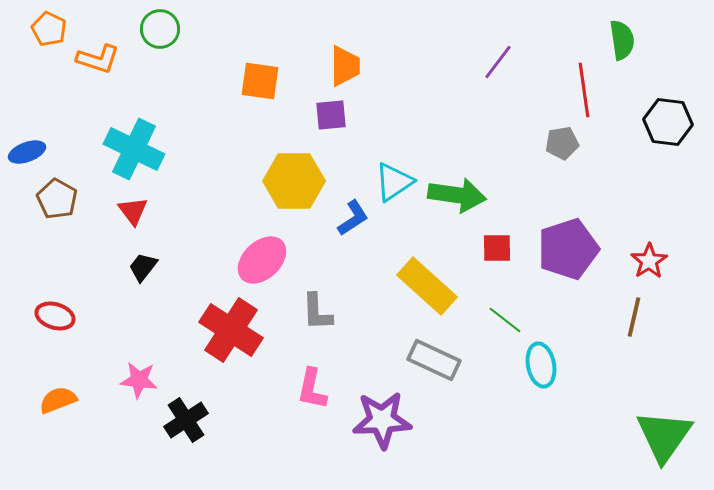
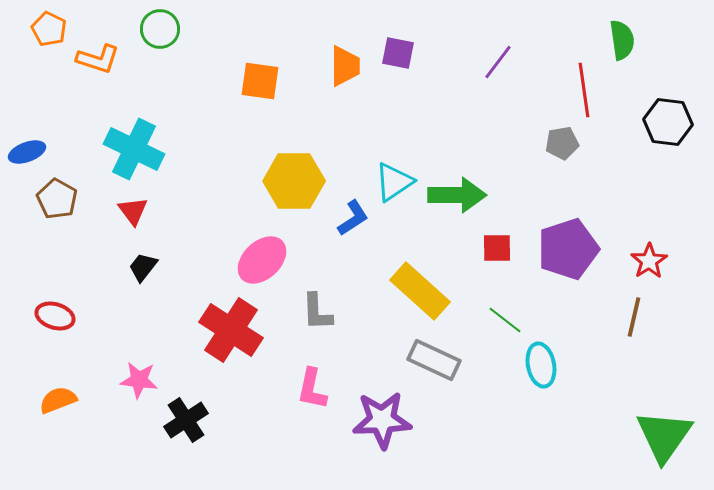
purple square: moved 67 px right, 62 px up; rotated 16 degrees clockwise
green arrow: rotated 8 degrees counterclockwise
yellow rectangle: moved 7 px left, 5 px down
